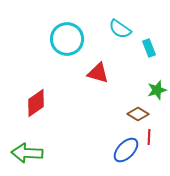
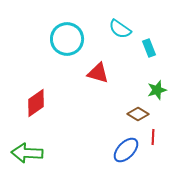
red line: moved 4 px right
